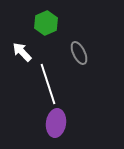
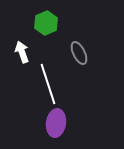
white arrow: rotated 25 degrees clockwise
